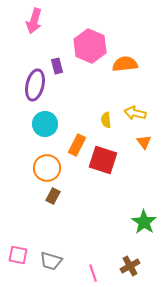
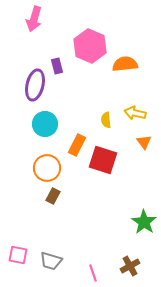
pink arrow: moved 2 px up
